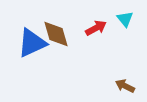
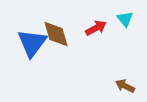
blue triangle: rotated 28 degrees counterclockwise
